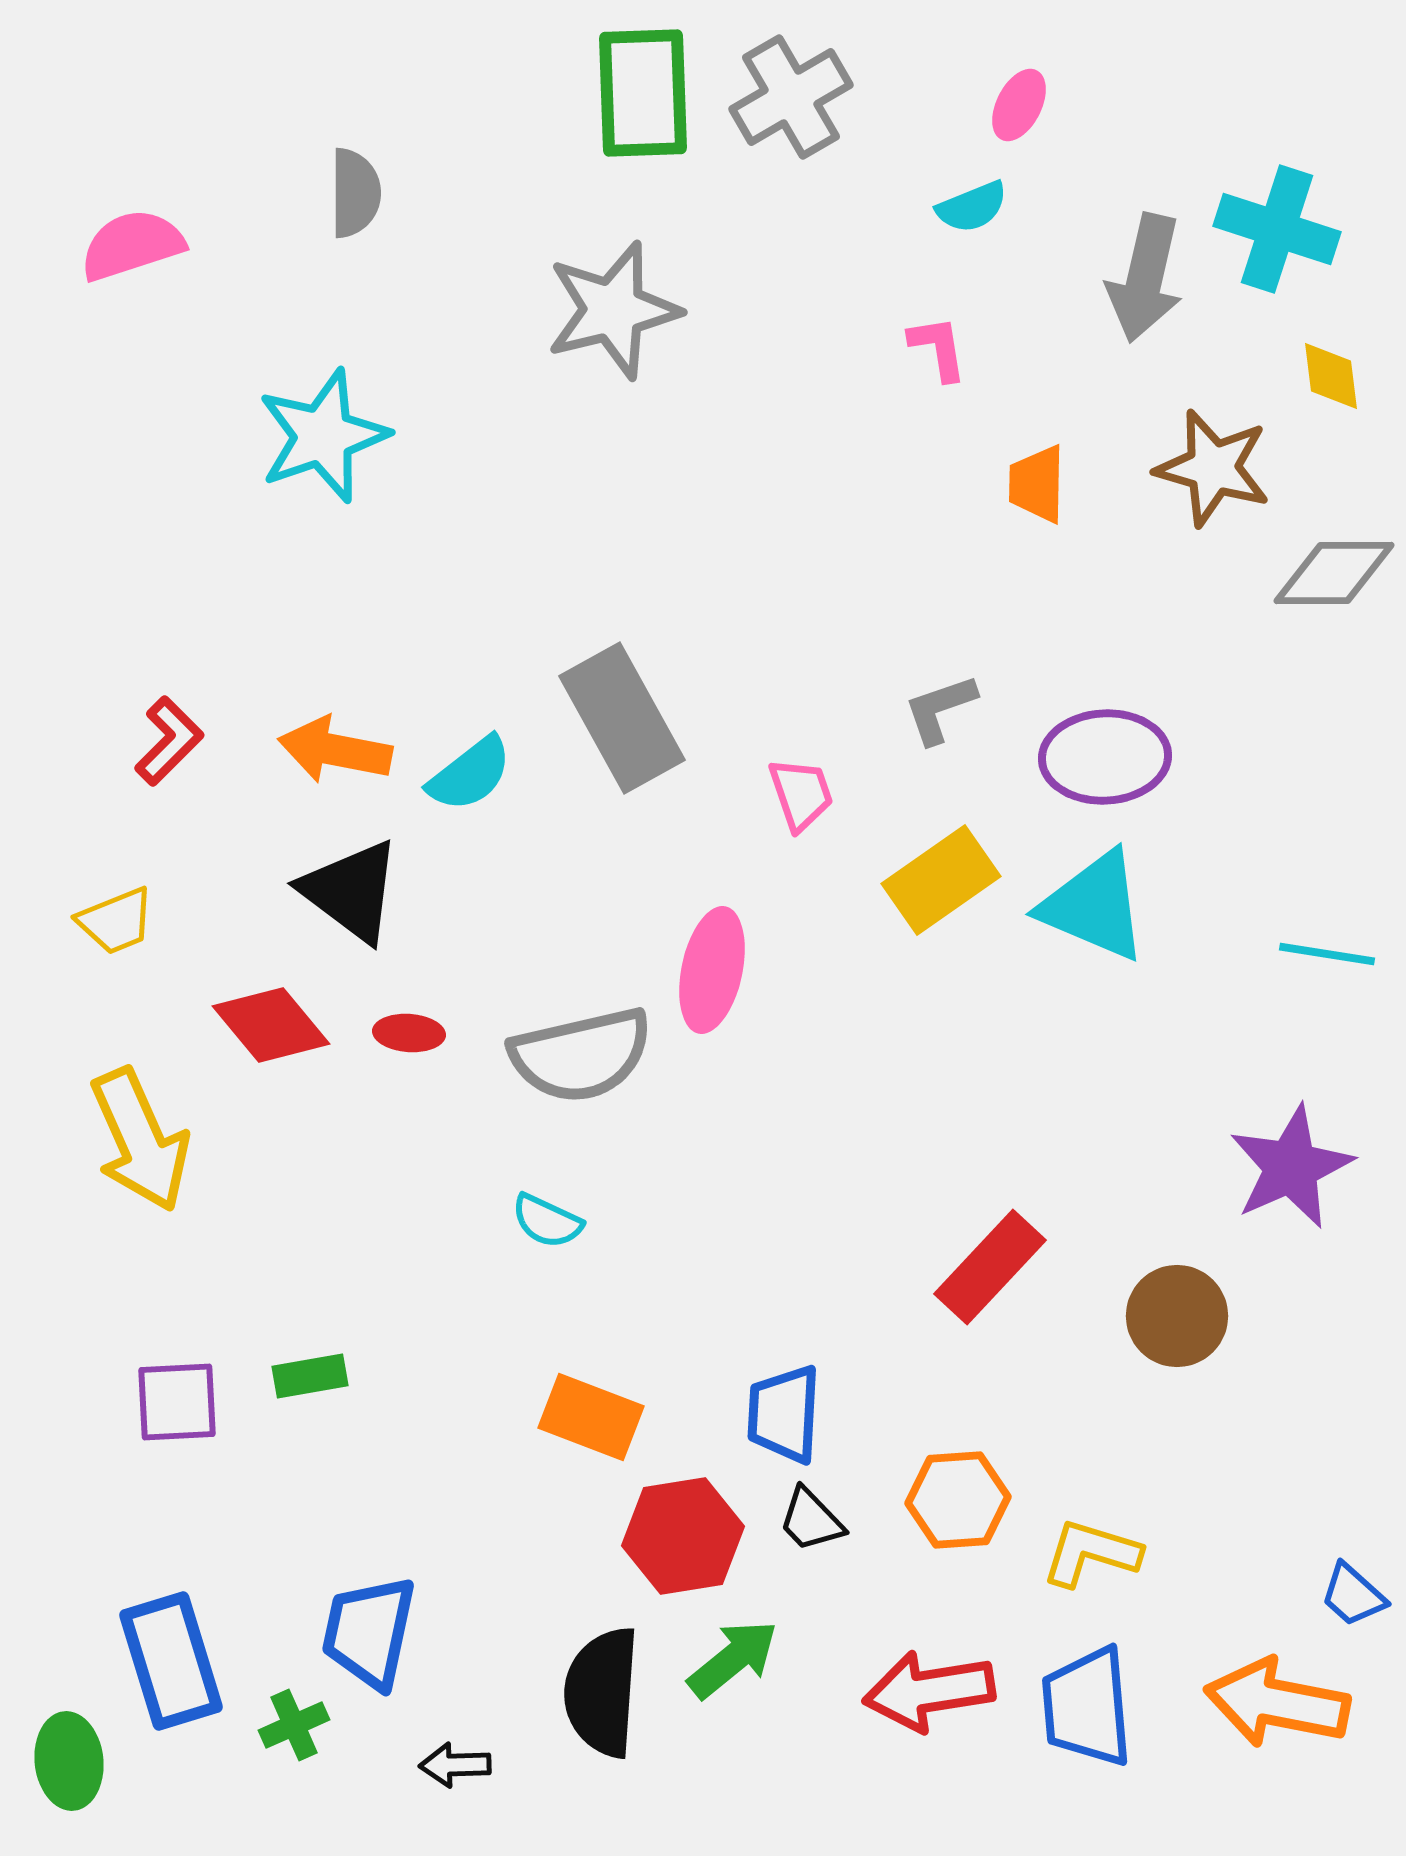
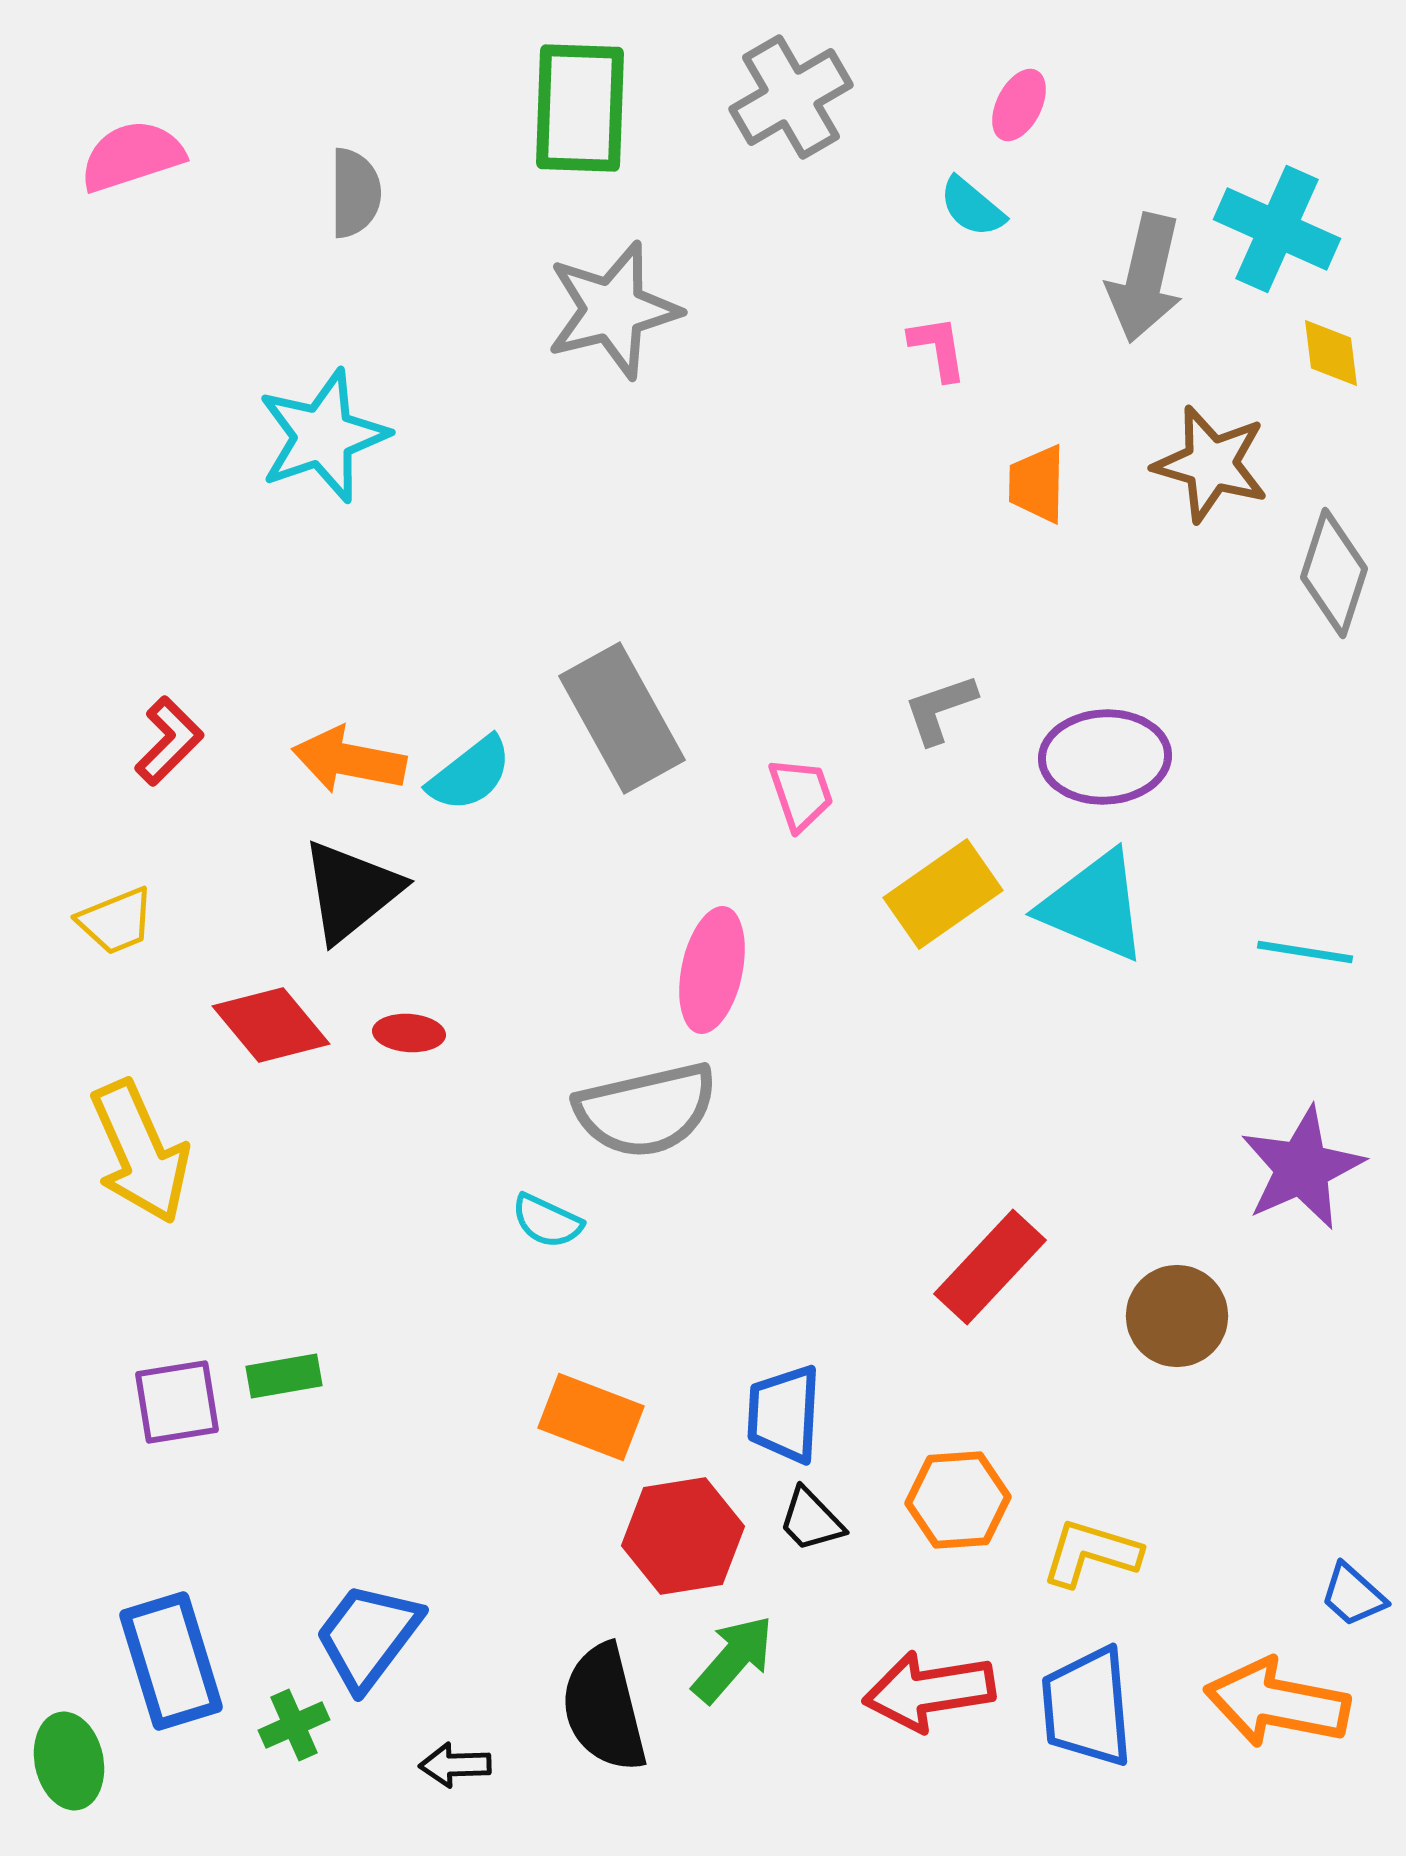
green rectangle at (643, 93): moved 63 px left, 15 px down; rotated 4 degrees clockwise
cyan semicircle at (972, 207): rotated 62 degrees clockwise
cyan cross at (1277, 229): rotated 6 degrees clockwise
pink semicircle at (132, 245): moved 89 px up
yellow diamond at (1331, 376): moved 23 px up
brown star at (1213, 468): moved 2 px left, 4 px up
gray diamond at (1334, 573): rotated 72 degrees counterclockwise
orange arrow at (335, 750): moved 14 px right, 10 px down
yellow rectangle at (941, 880): moved 2 px right, 14 px down
black triangle at (351, 891): rotated 44 degrees clockwise
cyan line at (1327, 954): moved 22 px left, 2 px up
gray semicircle at (581, 1055): moved 65 px right, 55 px down
yellow arrow at (140, 1140): moved 12 px down
purple star at (1291, 1167): moved 11 px right, 1 px down
green rectangle at (310, 1376): moved 26 px left
purple square at (177, 1402): rotated 6 degrees counterclockwise
blue trapezoid at (369, 1632): moved 1 px left, 4 px down; rotated 25 degrees clockwise
green arrow at (733, 1659): rotated 10 degrees counterclockwise
black semicircle at (602, 1692): moved 2 px right, 16 px down; rotated 18 degrees counterclockwise
green ellipse at (69, 1761): rotated 6 degrees counterclockwise
